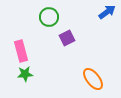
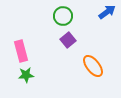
green circle: moved 14 px right, 1 px up
purple square: moved 1 px right, 2 px down; rotated 14 degrees counterclockwise
green star: moved 1 px right, 1 px down
orange ellipse: moved 13 px up
